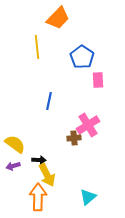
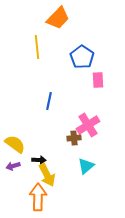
cyan triangle: moved 2 px left, 31 px up
